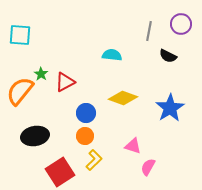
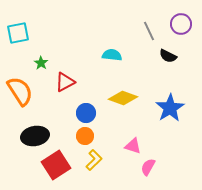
gray line: rotated 36 degrees counterclockwise
cyan square: moved 2 px left, 2 px up; rotated 15 degrees counterclockwise
green star: moved 11 px up
orange semicircle: rotated 108 degrees clockwise
red square: moved 4 px left, 7 px up
